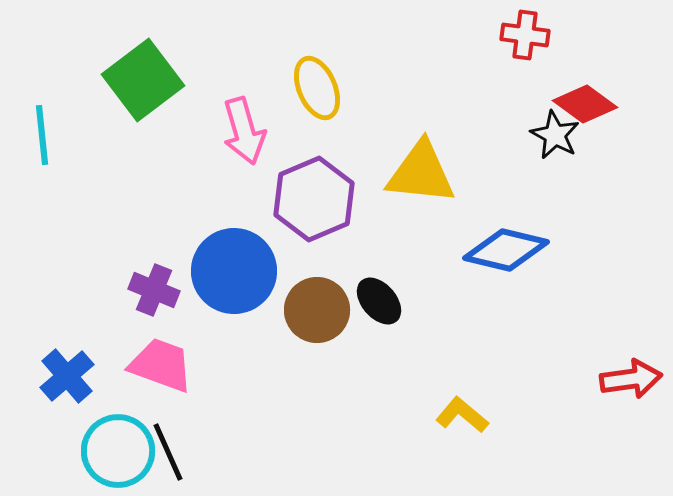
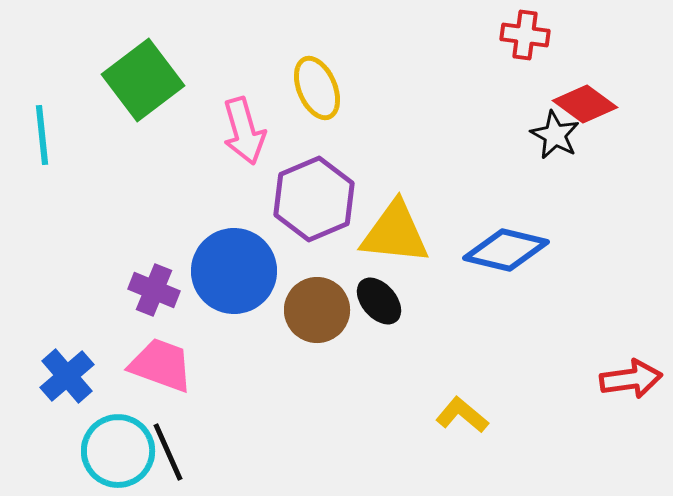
yellow triangle: moved 26 px left, 60 px down
